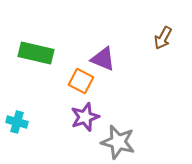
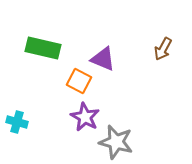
brown arrow: moved 11 px down
green rectangle: moved 7 px right, 5 px up
orange square: moved 2 px left
purple star: rotated 24 degrees counterclockwise
gray star: moved 2 px left
